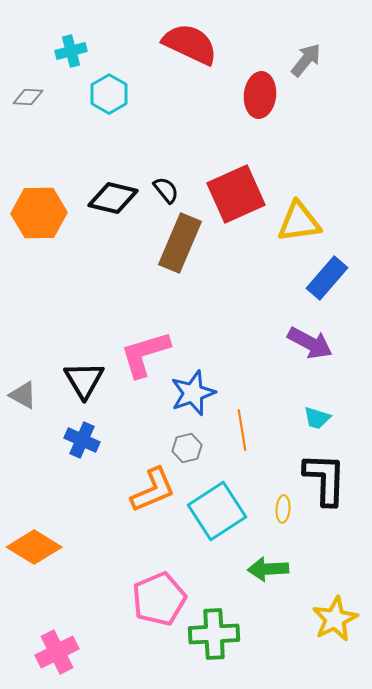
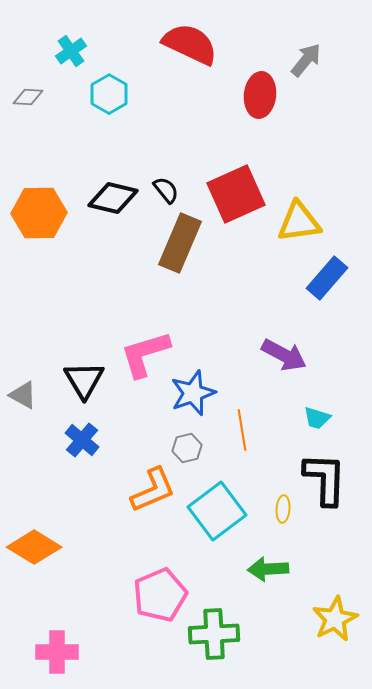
cyan cross: rotated 20 degrees counterclockwise
purple arrow: moved 26 px left, 12 px down
blue cross: rotated 16 degrees clockwise
cyan square: rotated 4 degrees counterclockwise
pink pentagon: moved 1 px right, 4 px up
pink cross: rotated 27 degrees clockwise
